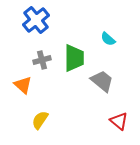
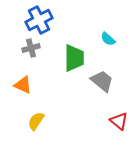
blue cross: moved 3 px right; rotated 12 degrees clockwise
gray cross: moved 11 px left, 12 px up
orange triangle: rotated 18 degrees counterclockwise
yellow semicircle: moved 4 px left, 1 px down
